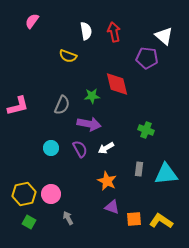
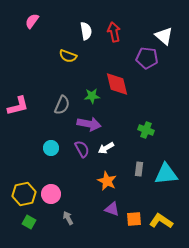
purple semicircle: moved 2 px right
purple triangle: moved 2 px down
